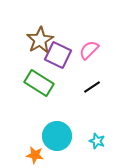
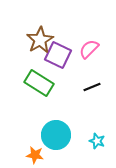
pink semicircle: moved 1 px up
black line: rotated 12 degrees clockwise
cyan circle: moved 1 px left, 1 px up
